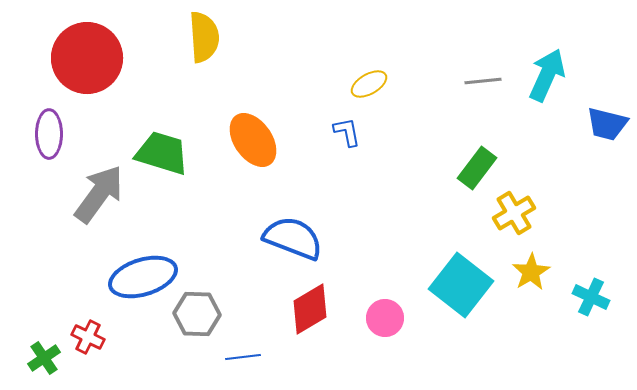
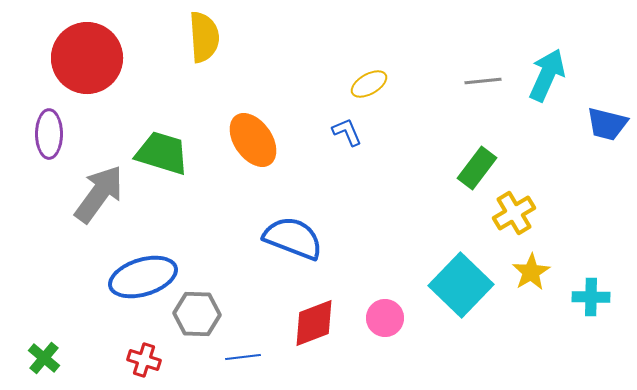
blue L-shape: rotated 12 degrees counterclockwise
cyan square: rotated 6 degrees clockwise
cyan cross: rotated 24 degrees counterclockwise
red diamond: moved 4 px right, 14 px down; rotated 10 degrees clockwise
red cross: moved 56 px right, 23 px down; rotated 8 degrees counterclockwise
green cross: rotated 16 degrees counterclockwise
